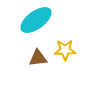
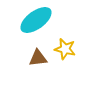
yellow star: moved 1 px up; rotated 15 degrees clockwise
